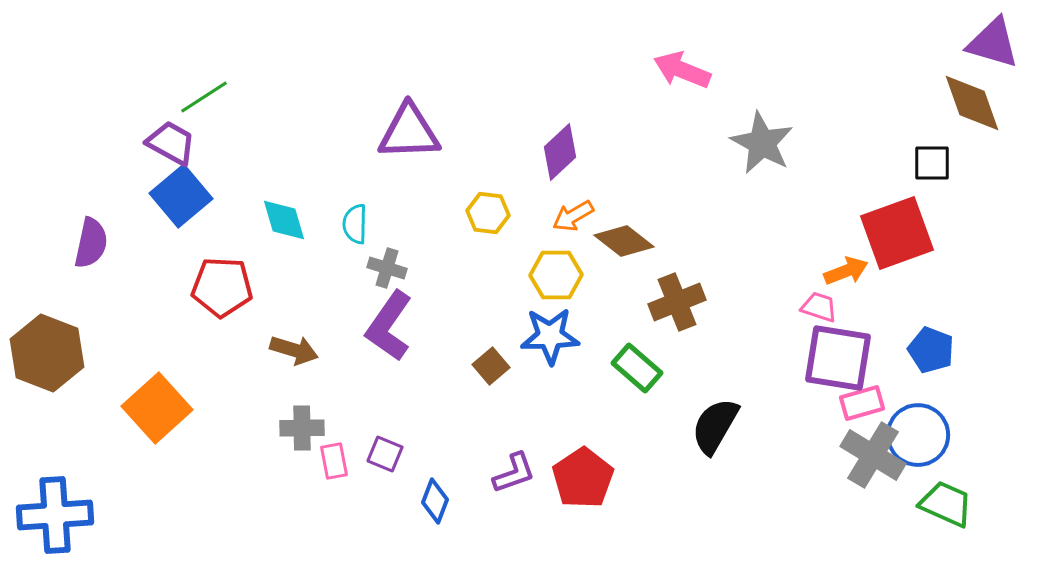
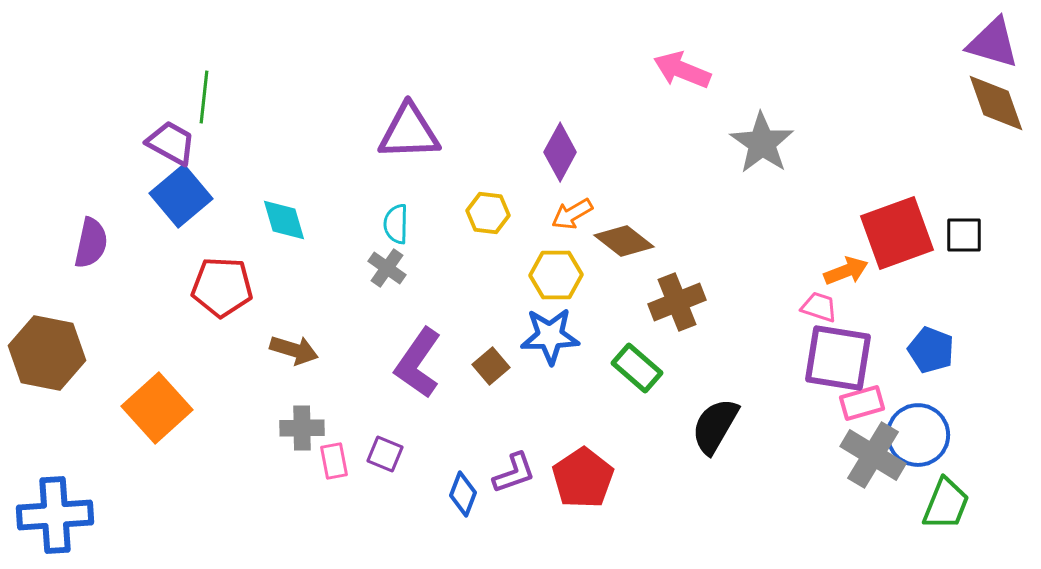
green line at (204, 97): rotated 51 degrees counterclockwise
brown diamond at (972, 103): moved 24 px right
gray star at (762, 143): rotated 6 degrees clockwise
purple diamond at (560, 152): rotated 18 degrees counterclockwise
black square at (932, 163): moved 32 px right, 72 px down
orange arrow at (573, 216): moved 1 px left, 2 px up
cyan semicircle at (355, 224): moved 41 px right
gray cross at (387, 268): rotated 18 degrees clockwise
purple L-shape at (389, 326): moved 29 px right, 37 px down
brown hexagon at (47, 353): rotated 10 degrees counterclockwise
blue diamond at (435, 501): moved 28 px right, 7 px up
green trapezoid at (946, 504): rotated 88 degrees clockwise
